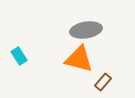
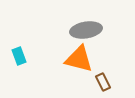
cyan rectangle: rotated 12 degrees clockwise
brown rectangle: rotated 66 degrees counterclockwise
